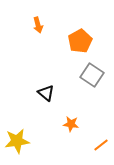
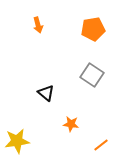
orange pentagon: moved 13 px right, 12 px up; rotated 20 degrees clockwise
